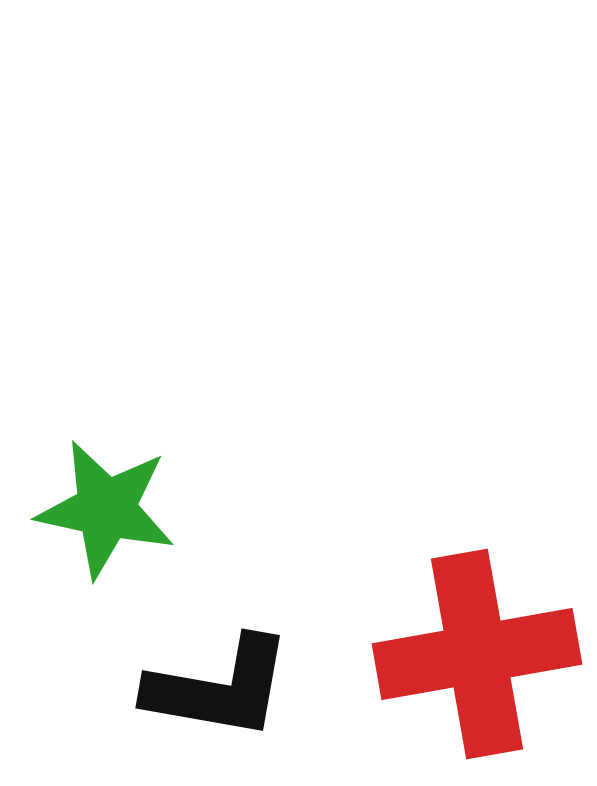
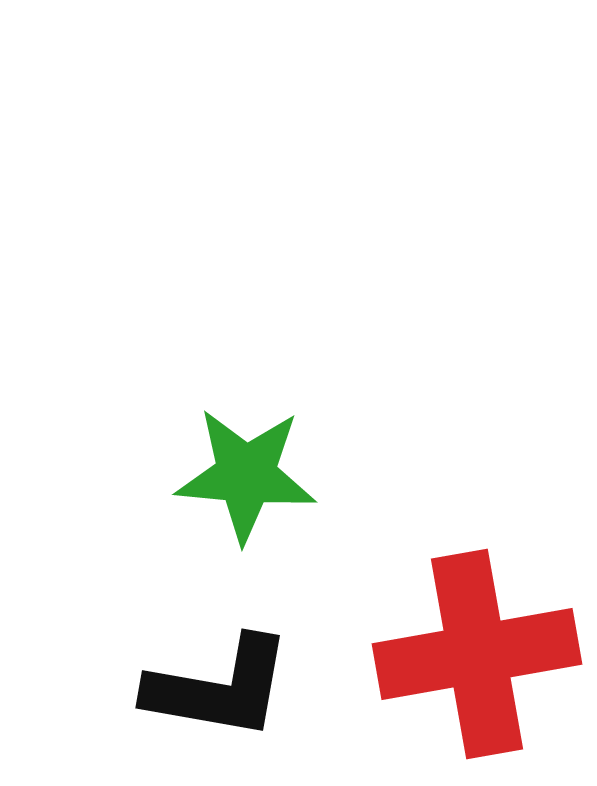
green star: moved 140 px right, 34 px up; rotated 7 degrees counterclockwise
